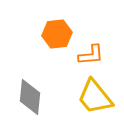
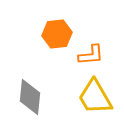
yellow trapezoid: rotated 9 degrees clockwise
